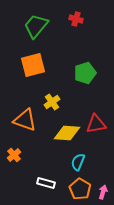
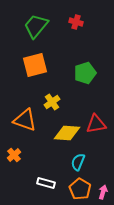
red cross: moved 3 px down
orange square: moved 2 px right
